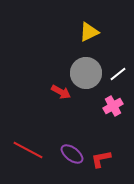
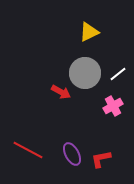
gray circle: moved 1 px left
purple ellipse: rotated 25 degrees clockwise
